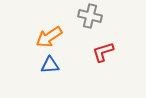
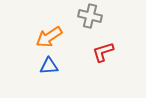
blue triangle: moved 1 px left, 1 px down
